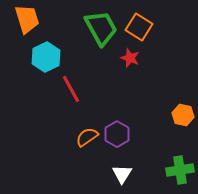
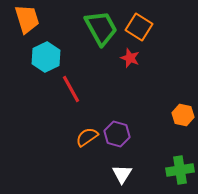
purple hexagon: rotated 15 degrees counterclockwise
